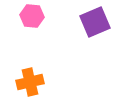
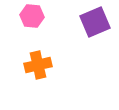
orange cross: moved 8 px right, 17 px up
